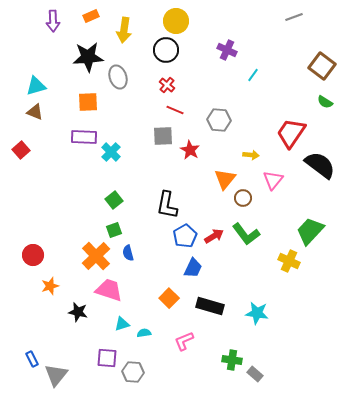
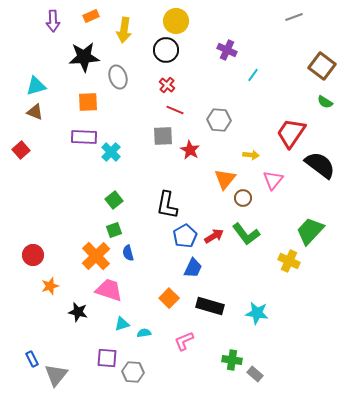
black star at (88, 57): moved 4 px left
